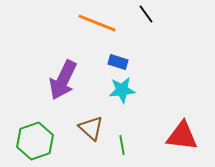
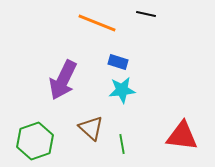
black line: rotated 42 degrees counterclockwise
green line: moved 1 px up
